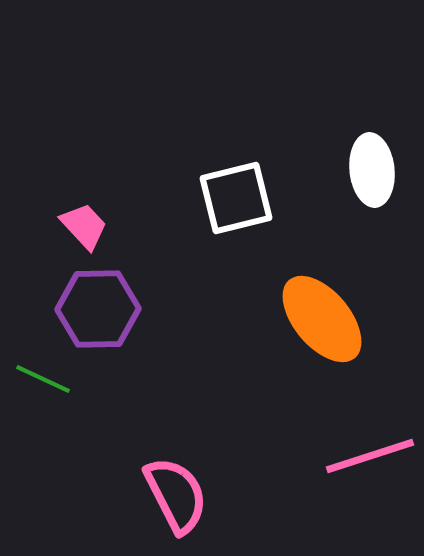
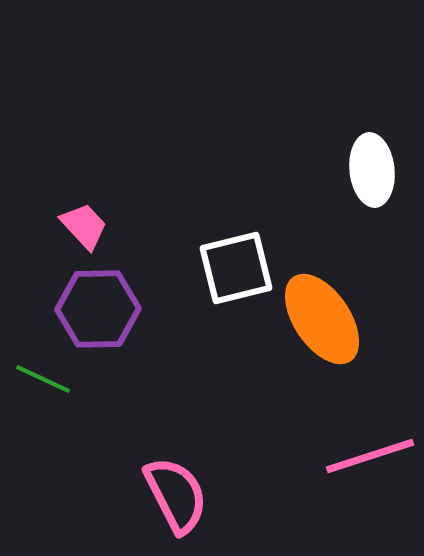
white square: moved 70 px down
orange ellipse: rotated 6 degrees clockwise
